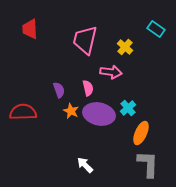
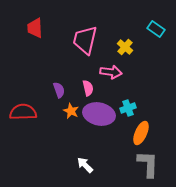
red trapezoid: moved 5 px right, 1 px up
cyan cross: rotated 21 degrees clockwise
